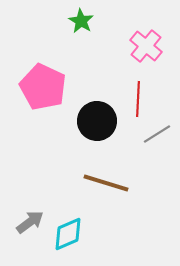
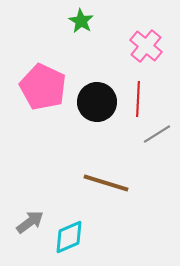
black circle: moved 19 px up
cyan diamond: moved 1 px right, 3 px down
